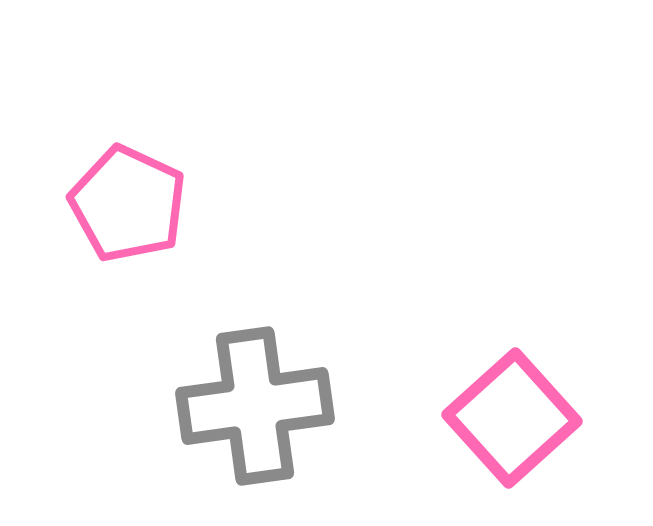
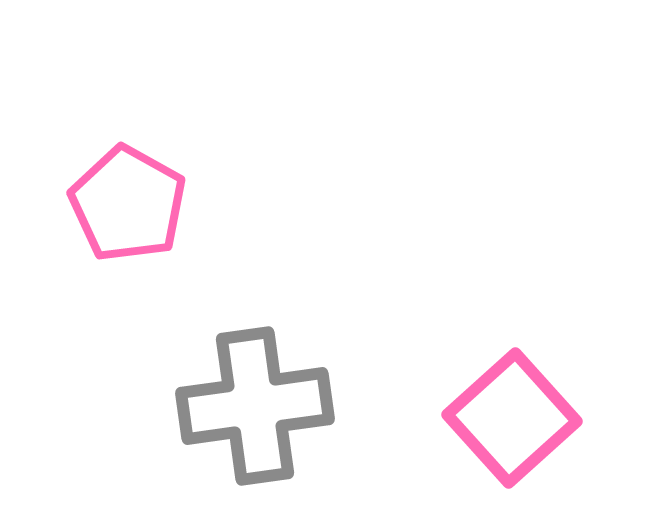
pink pentagon: rotated 4 degrees clockwise
